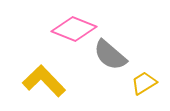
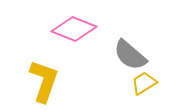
gray semicircle: moved 20 px right
yellow L-shape: rotated 63 degrees clockwise
